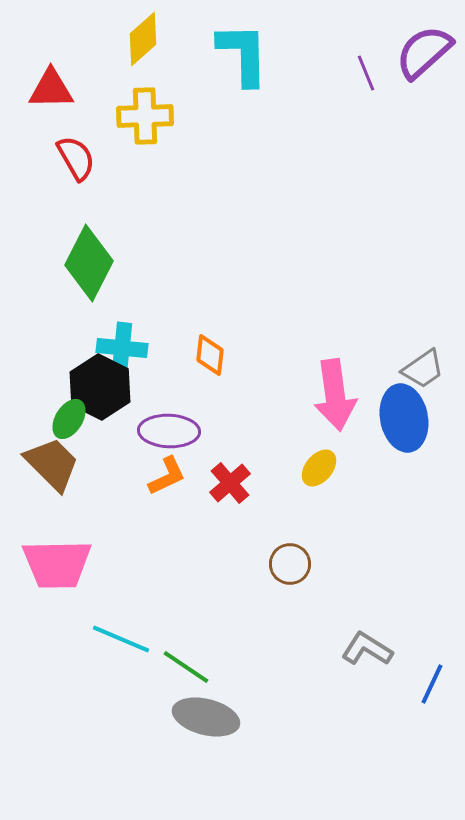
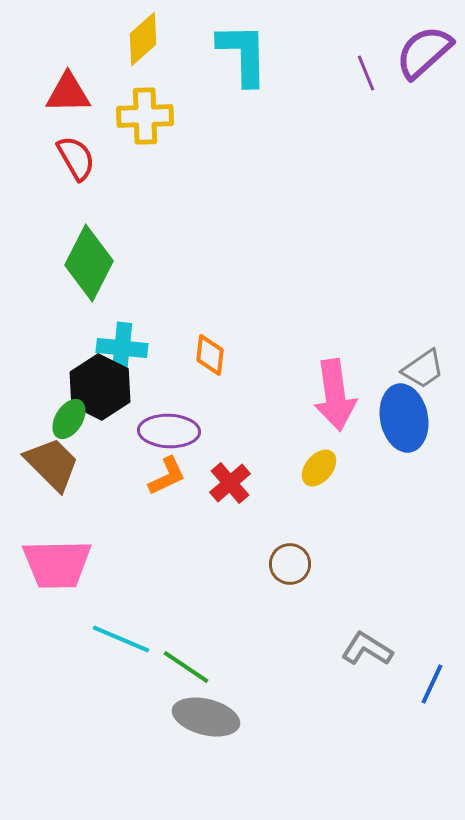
red triangle: moved 17 px right, 4 px down
